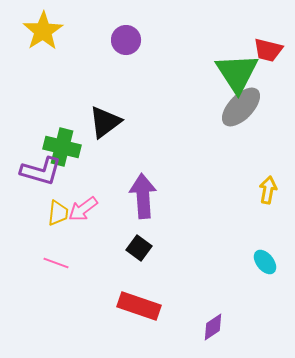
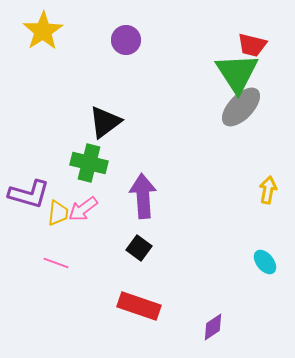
red trapezoid: moved 16 px left, 5 px up
green cross: moved 27 px right, 16 px down
purple L-shape: moved 12 px left, 23 px down
